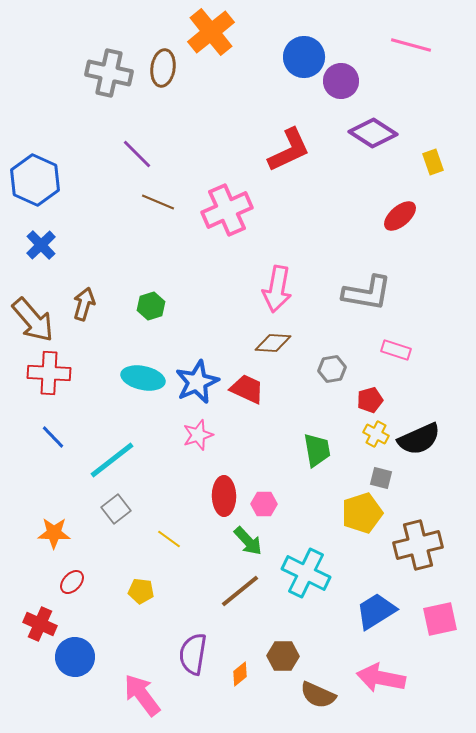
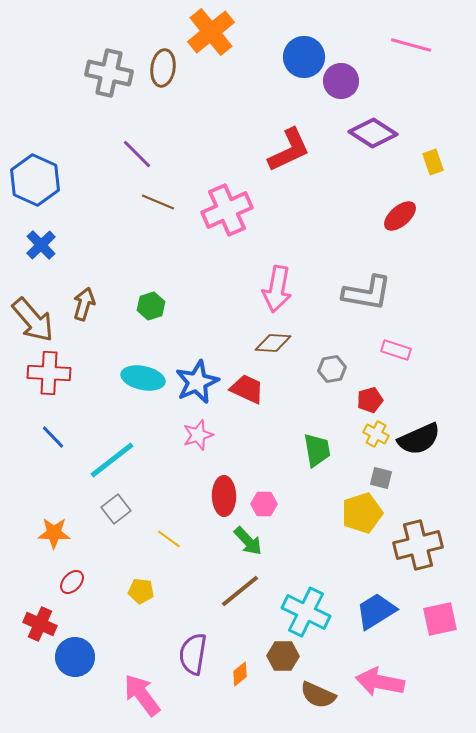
cyan cross at (306, 573): moved 39 px down
pink arrow at (381, 678): moved 1 px left, 4 px down
